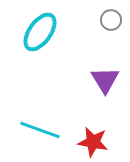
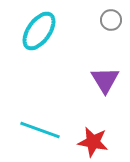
cyan ellipse: moved 1 px left, 1 px up
